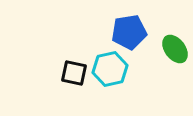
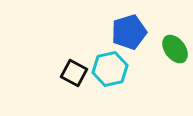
blue pentagon: rotated 8 degrees counterclockwise
black square: rotated 16 degrees clockwise
